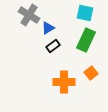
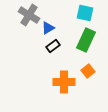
orange square: moved 3 px left, 2 px up
